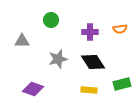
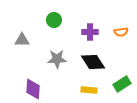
green circle: moved 3 px right
orange semicircle: moved 1 px right, 3 px down
gray triangle: moved 1 px up
gray star: moved 1 px left; rotated 12 degrees clockwise
green rectangle: rotated 18 degrees counterclockwise
purple diamond: rotated 75 degrees clockwise
